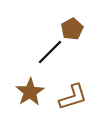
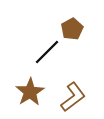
black line: moved 3 px left
brown L-shape: rotated 20 degrees counterclockwise
